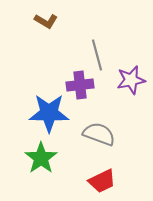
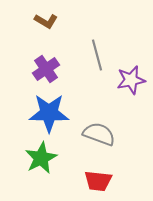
purple cross: moved 34 px left, 16 px up; rotated 28 degrees counterclockwise
green star: rotated 8 degrees clockwise
red trapezoid: moved 4 px left; rotated 32 degrees clockwise
